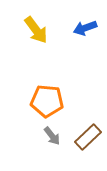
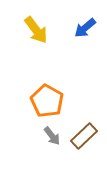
blue arrow: rotated 20 degrees counterclockwise
orange pentagon: rotated 24 degrees clockwise
brown rectangle: moved 4 px left, 1 px up
